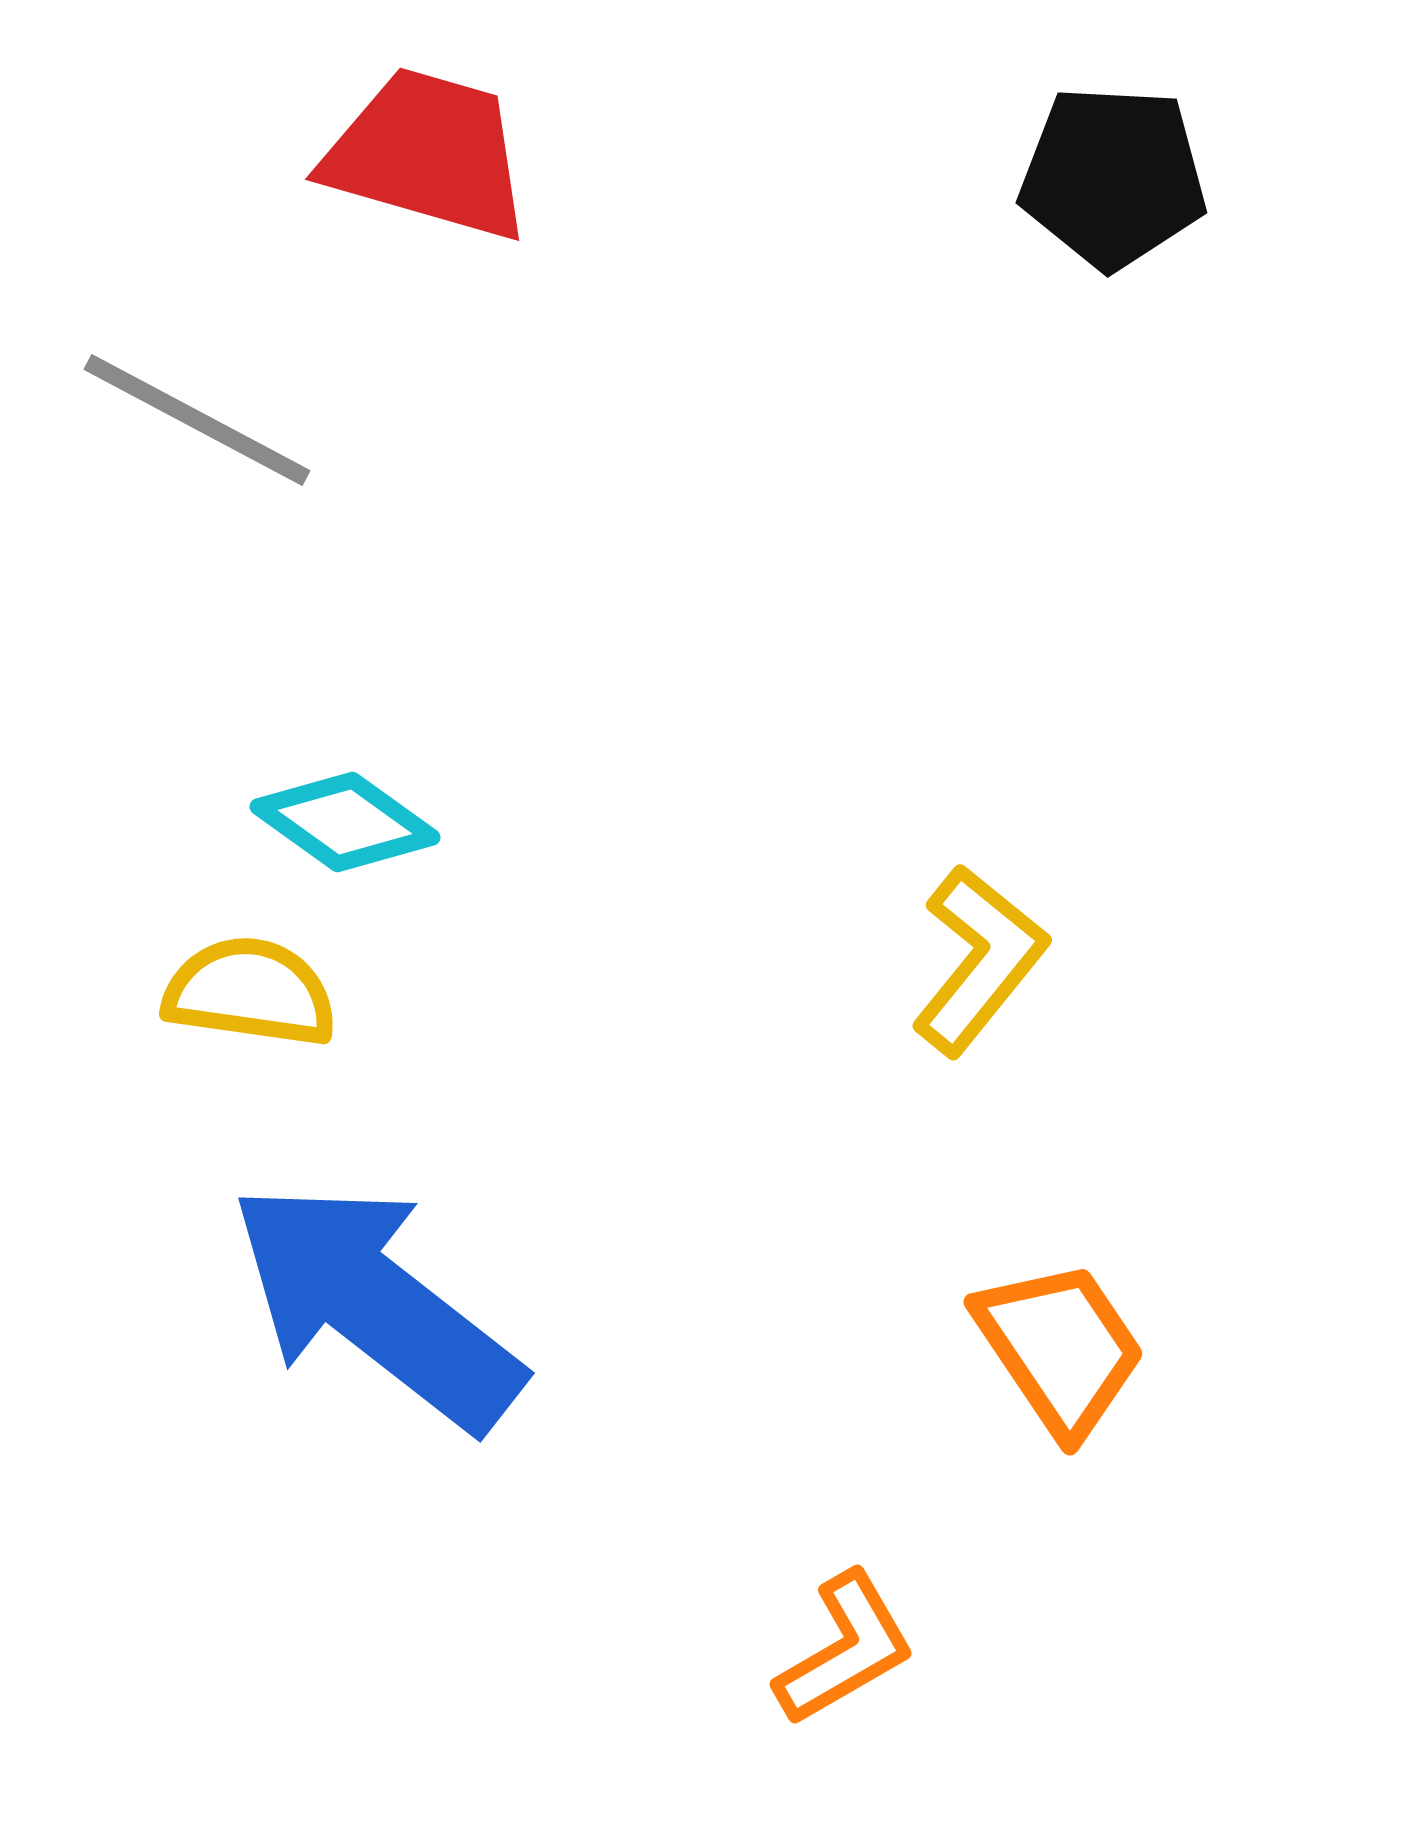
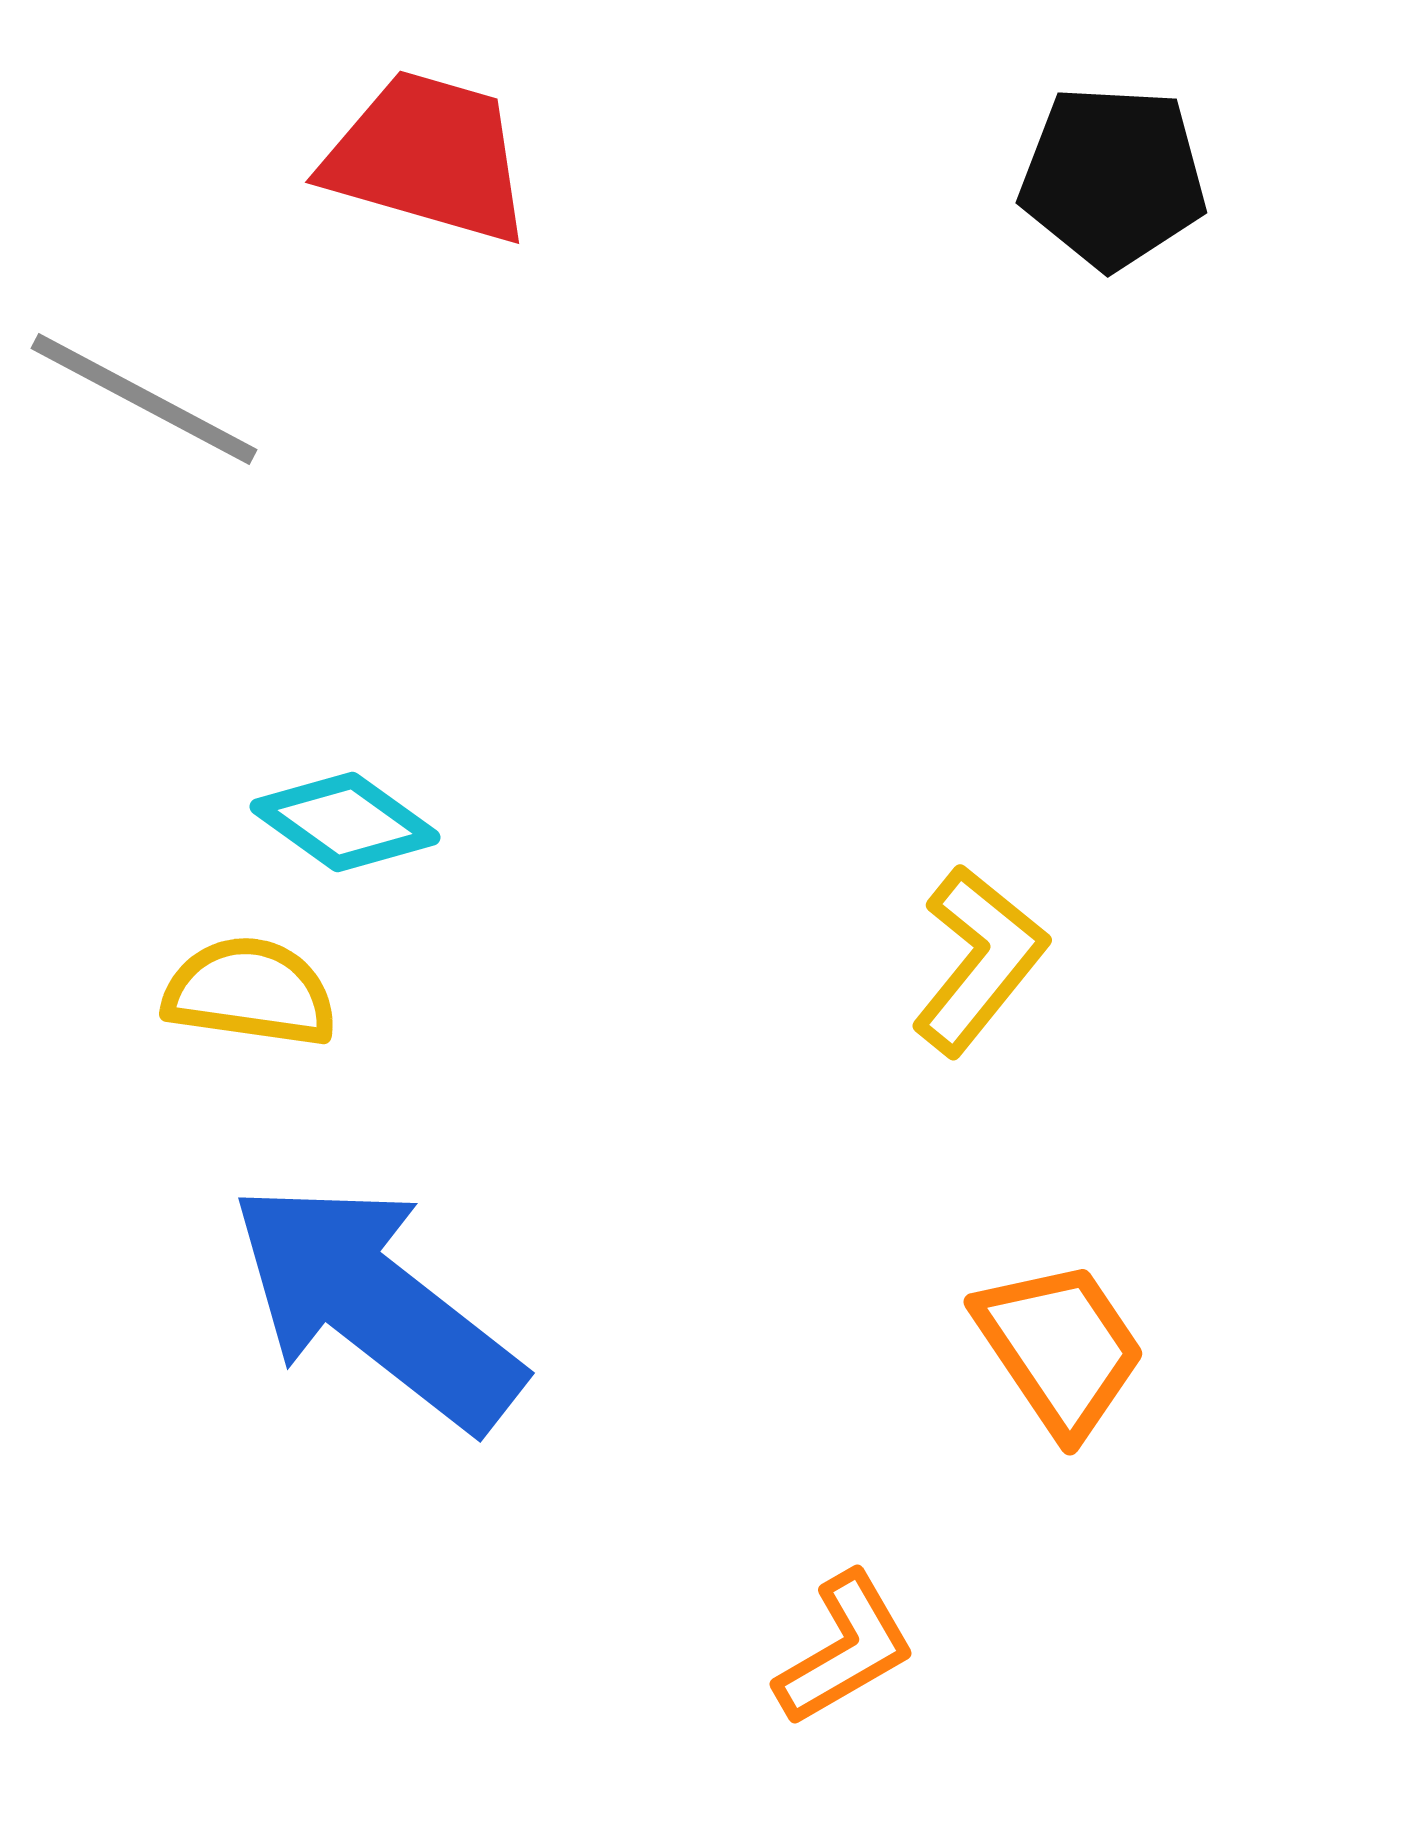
red trapezoid: moved 3 px down
gray line: moved 53 px left, 21 px up
